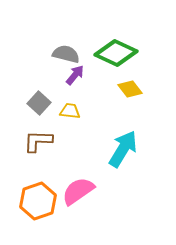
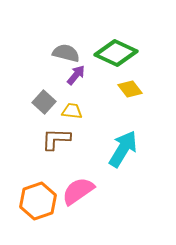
gray semicircle: moved 1 px up
purple arrow: moved 1 px right
gray square: moved 5 px right, 1 px up
yellow trapezoid: moved 2 px right
brown L-shape: moved 18 px right, 2 px up
